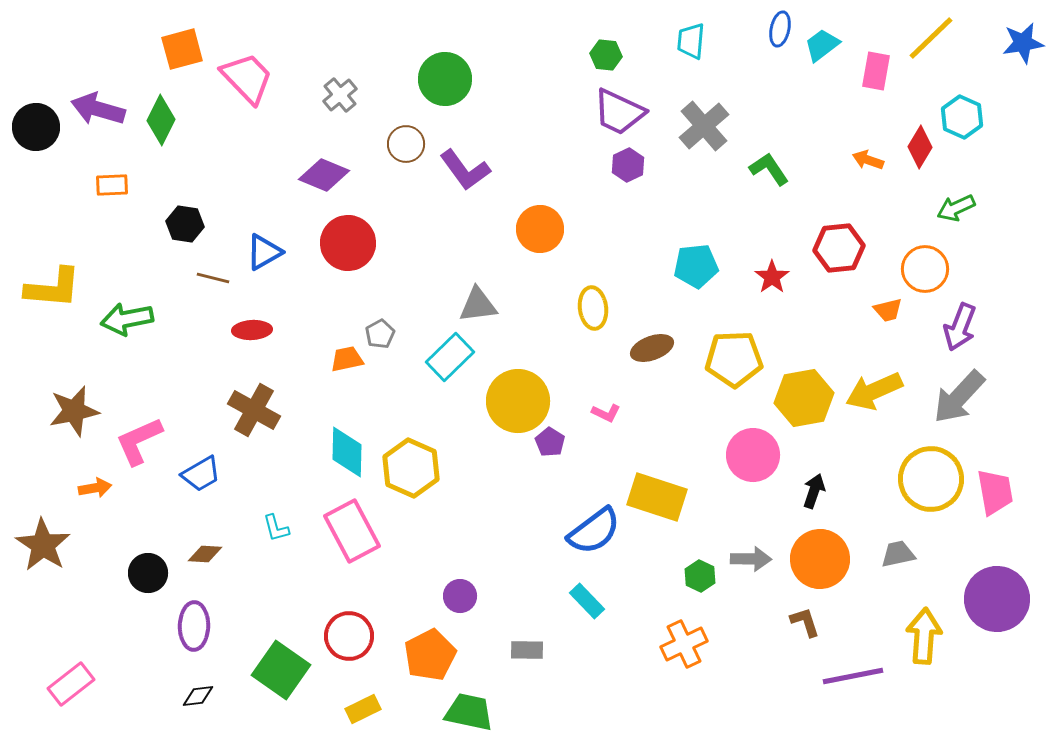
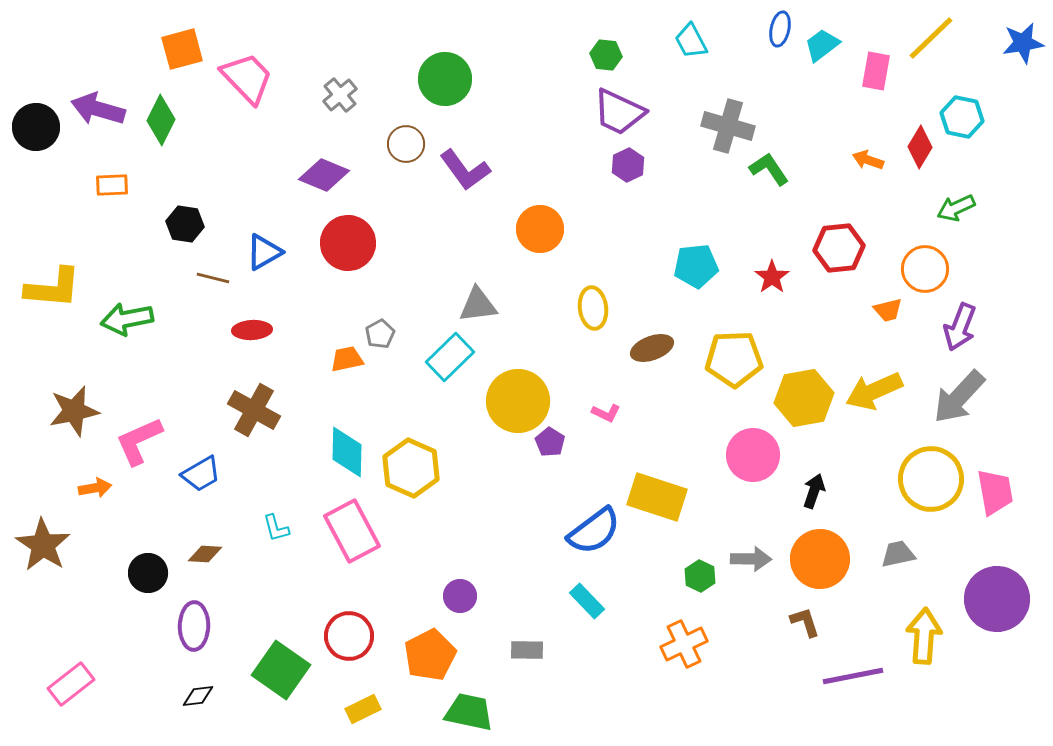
cyan trapezoid at (691, 41): rotated 33 degrees counterclockwise
cyan hexagon at (962, 117): rotated 12 degrees counterclockwise
gray cross at (704, 126): moved 24 px right; rotated 33 degrees counterclockwise
